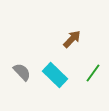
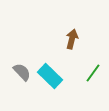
brown arrow: rotated 30 degrees counterclockwise
cyan rectangle: moved 5 px left, 1 px down
